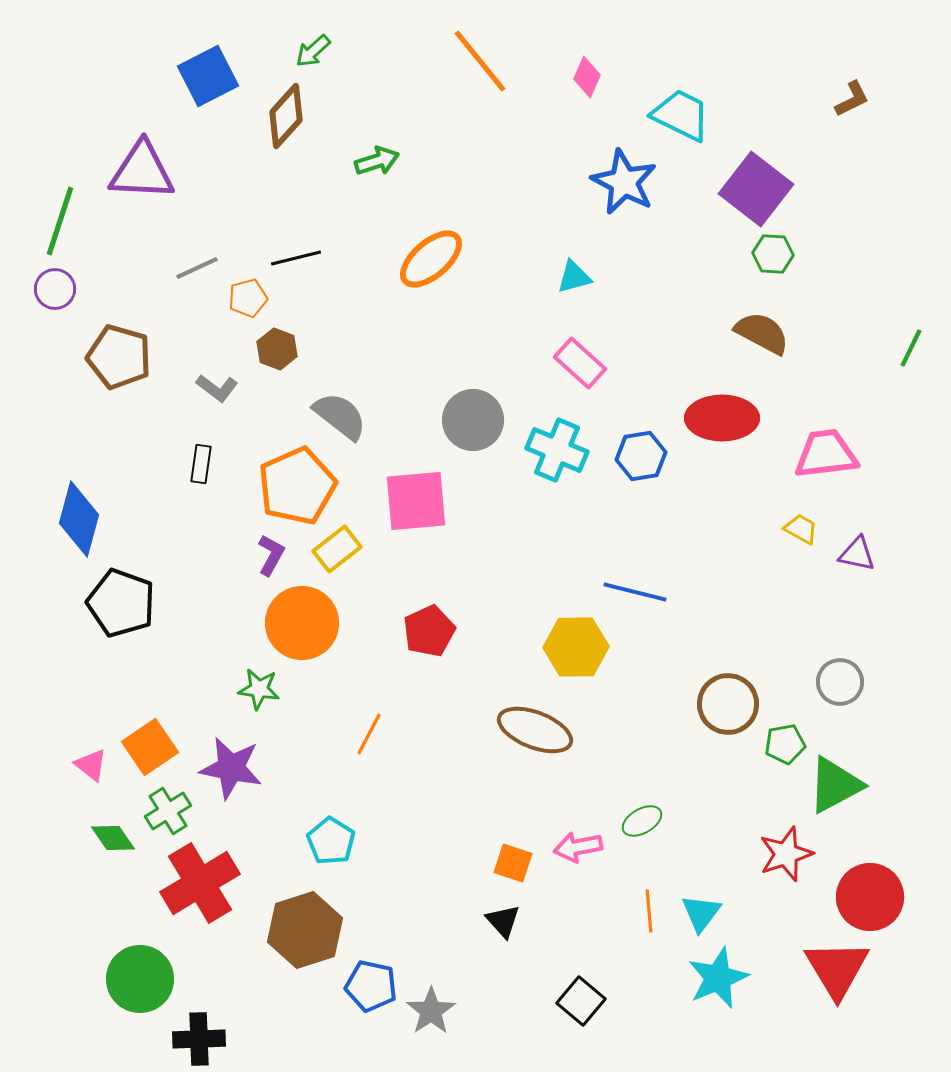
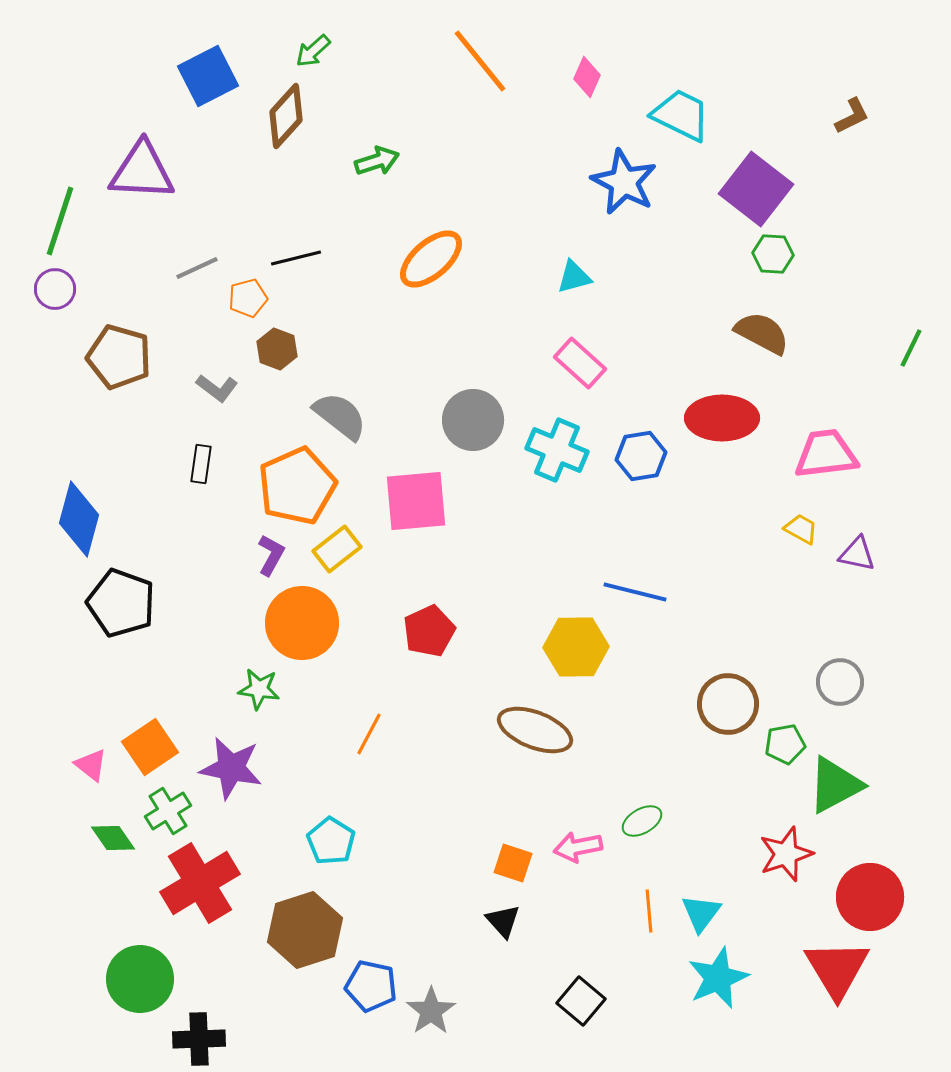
brown L-shape at (852, 99): moved 17 px down
